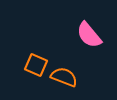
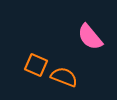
pink semicircle: moved 1 px right, 2 px down
